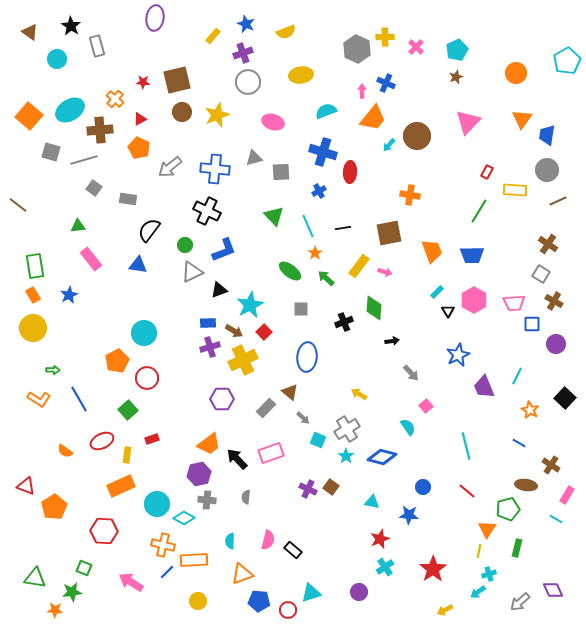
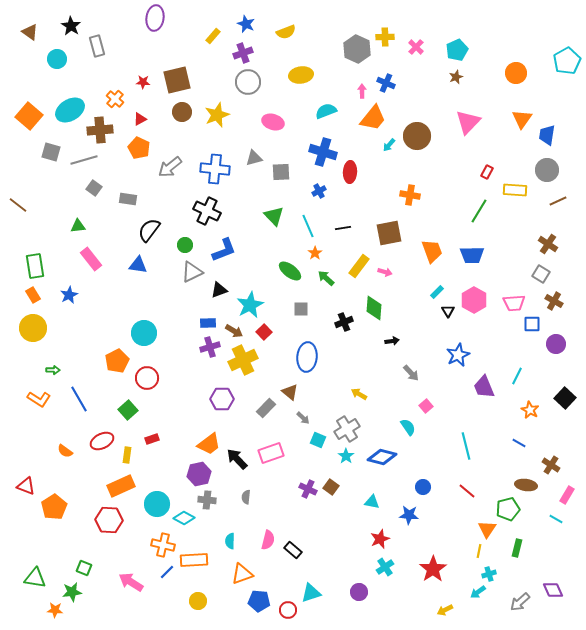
red hexagon at (104, 531): moved 5 px right, 11 px up
